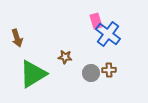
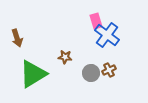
blue cross: moved 1 px left, 1 px down
brown cross: rotated 24 degrees counterclockwise
